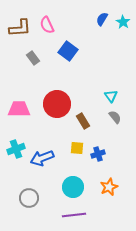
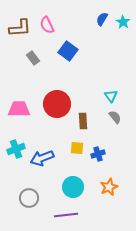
brown rectangle: rotated 28 degrees clockwise
purple line: moved 8 px left
